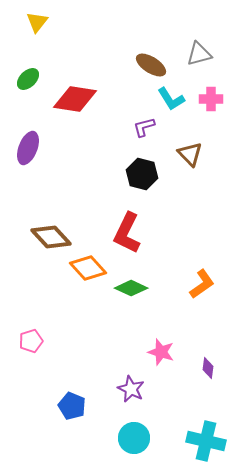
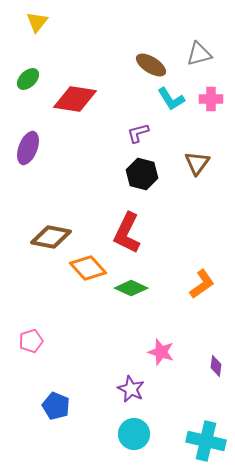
purple L-shape: moved 6 px left, 6 px down
brown triangle: moved 7 px right, 9 px down; rotated 20 degrees clockwise
brown diamond: rotated 36 degrees counterclockwise
purple diamond: moved 8 px right, 2 px up
blue pentagon: moved 16 px left
cyan circle: moved 4 px up
